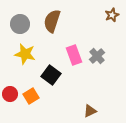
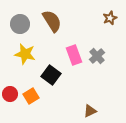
brown star: moved 2 px left, 3 px down
brown semicircle: rotated 130 degrees clockwise
